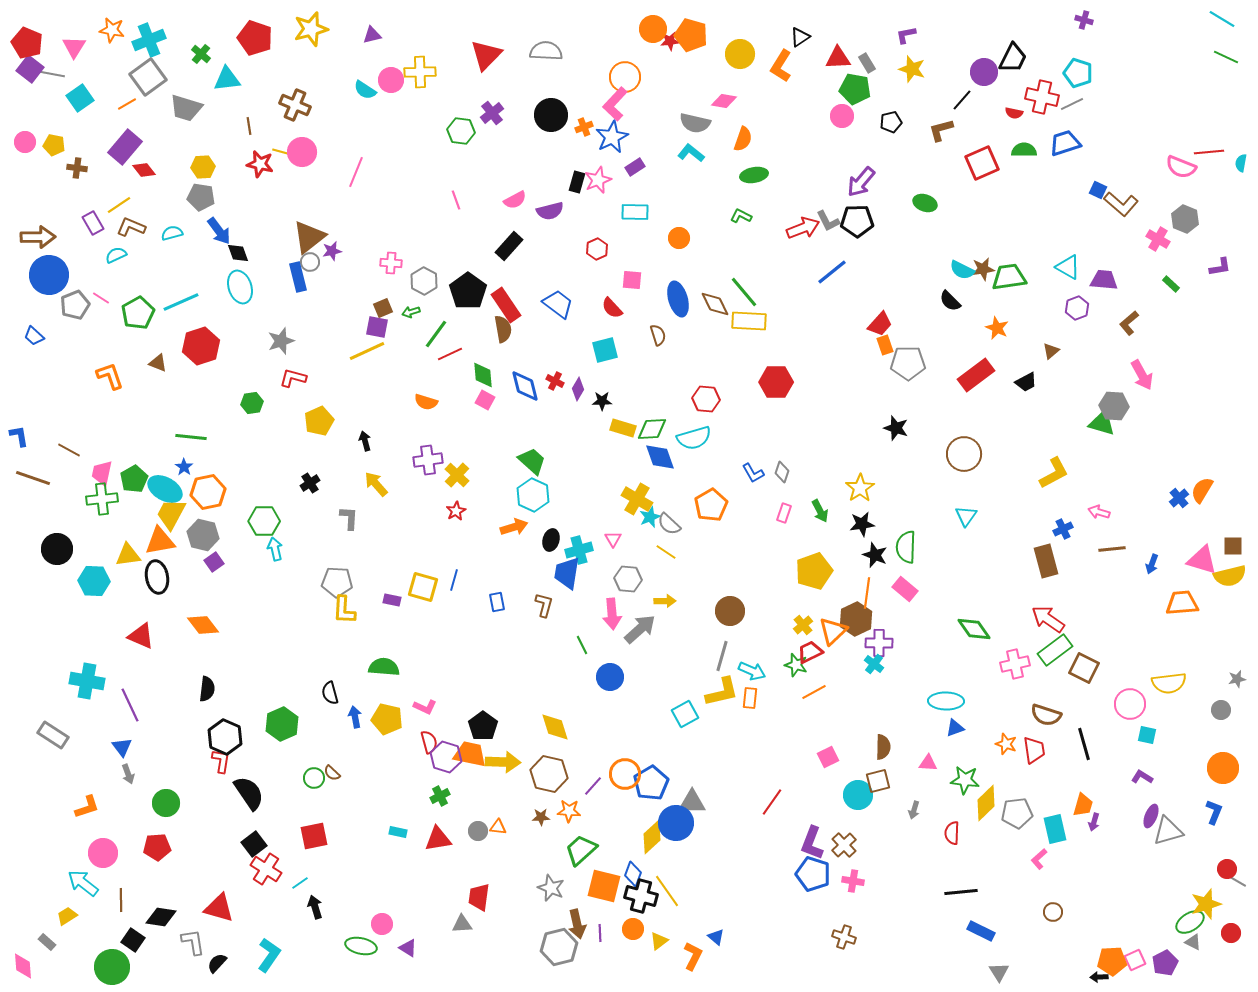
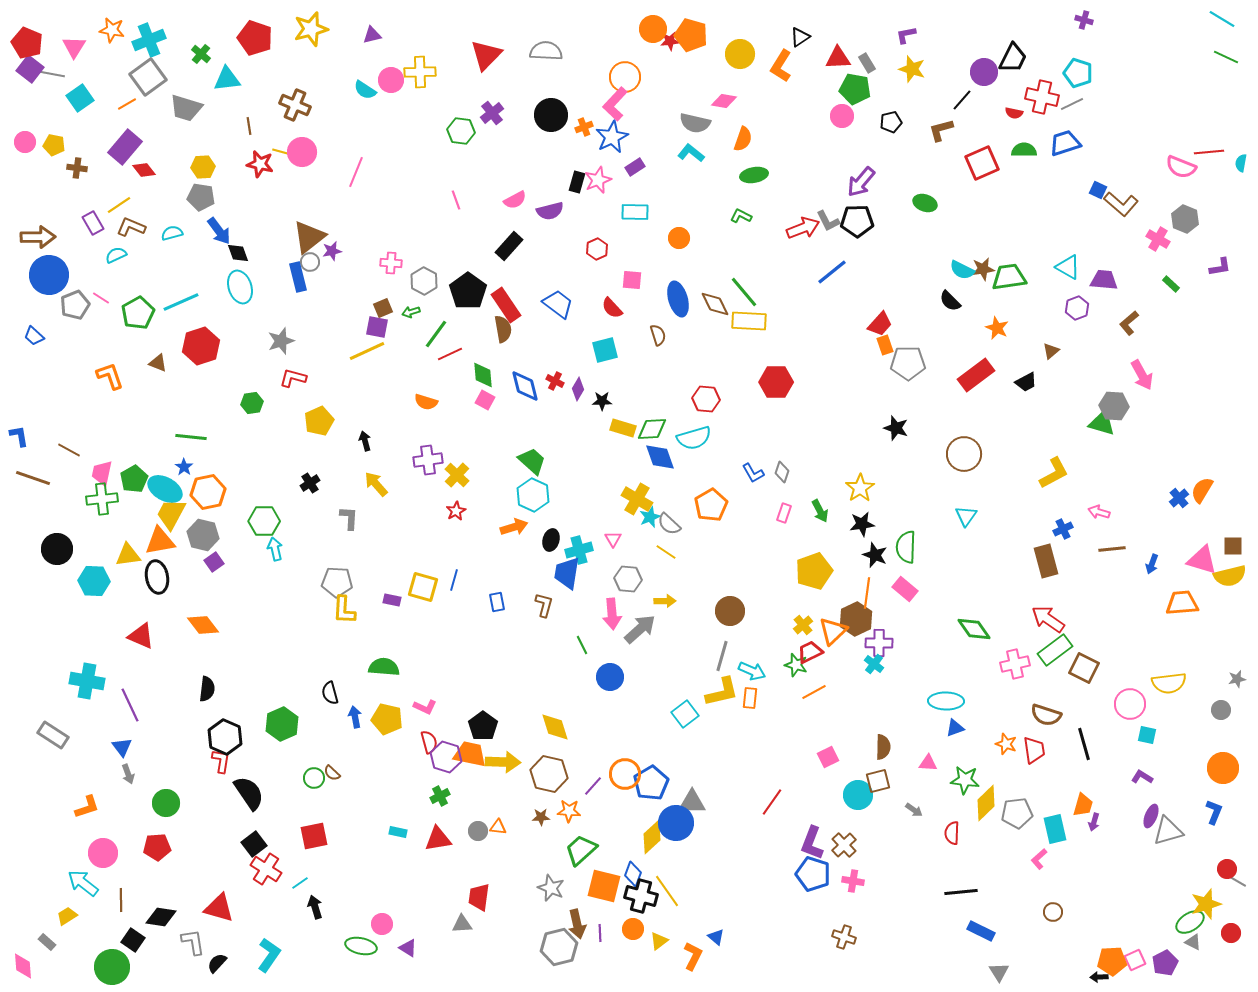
cyan square at (685, 714): rotated 8 degrees counterclockwise
gray arrow at (914, 810): rotated 72 degrees counterclockwise
